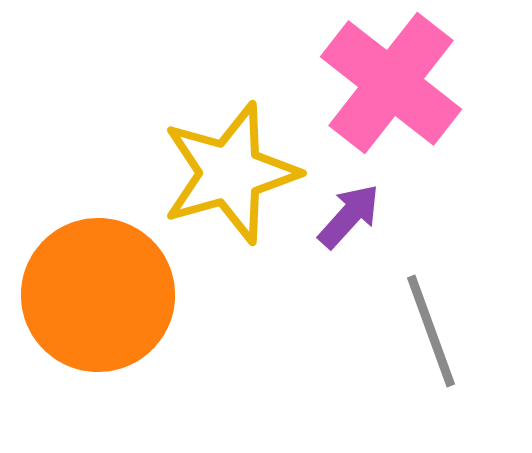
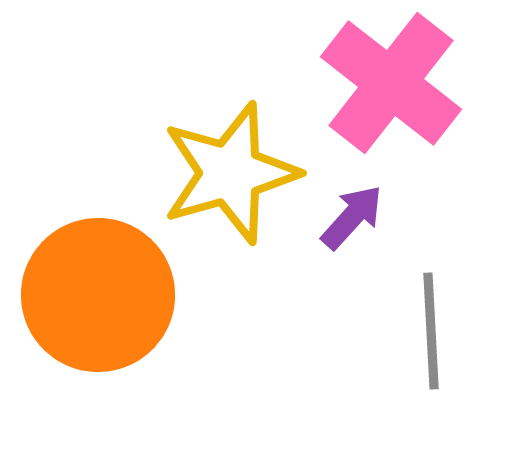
purple arrow: moved 3 px right, 1 px down
gray line: rotated 17 degrees clockwise
